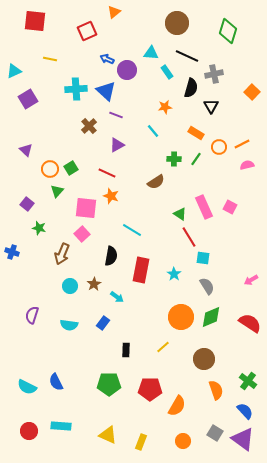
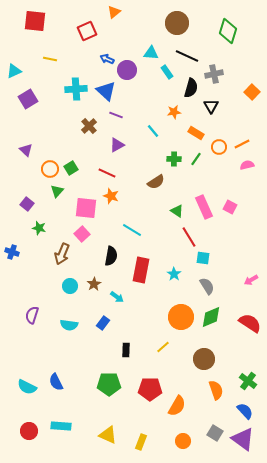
orange star at (165, 107): moved 9 px right, 5 px down
green triangle at (180, 214): moved 3 px left, 3 px up
